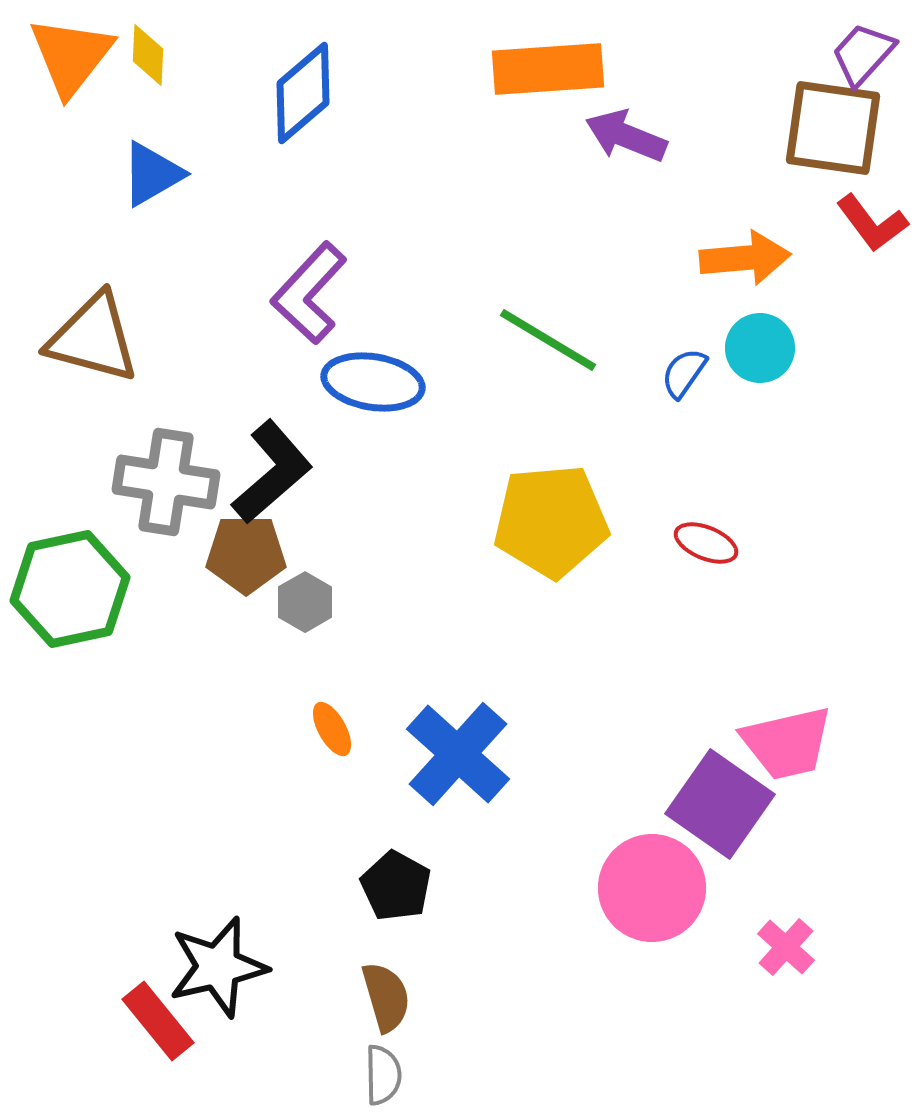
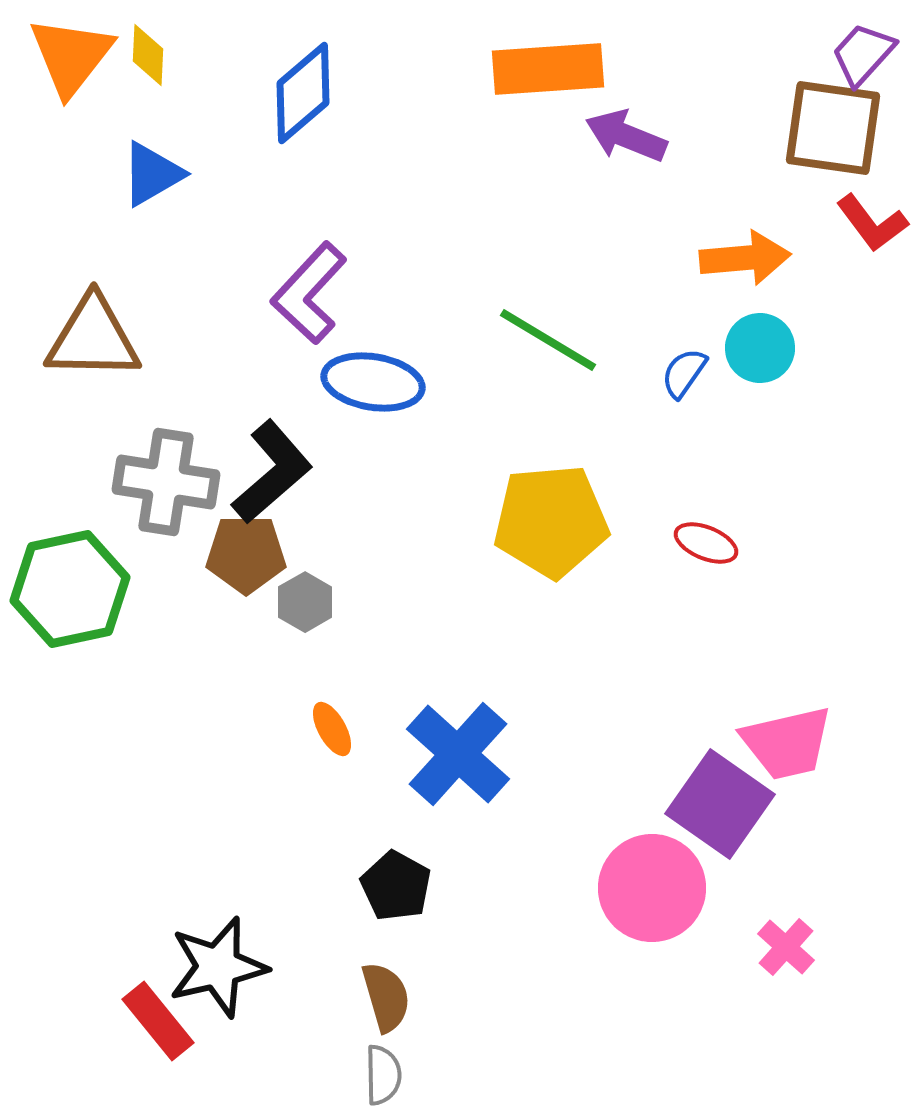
brown triangle: rotated 14 degrees counterclockwise
